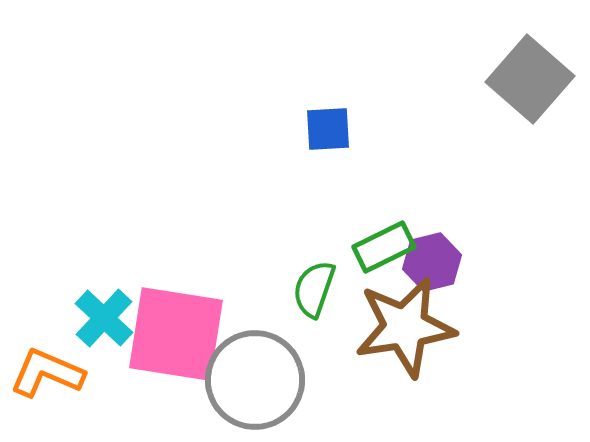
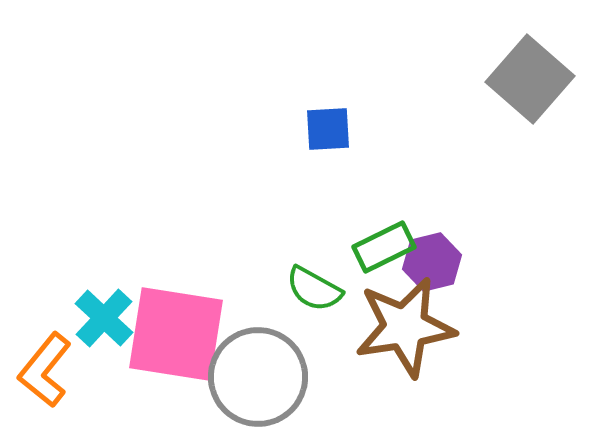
green semicircle: rotated 80 degrees counterclockwise
orange L-shape: moved 2 px left, 3 px up; rotated 74 degrees counterclockwise
gray circle: moved 3 px right, 3 px up
